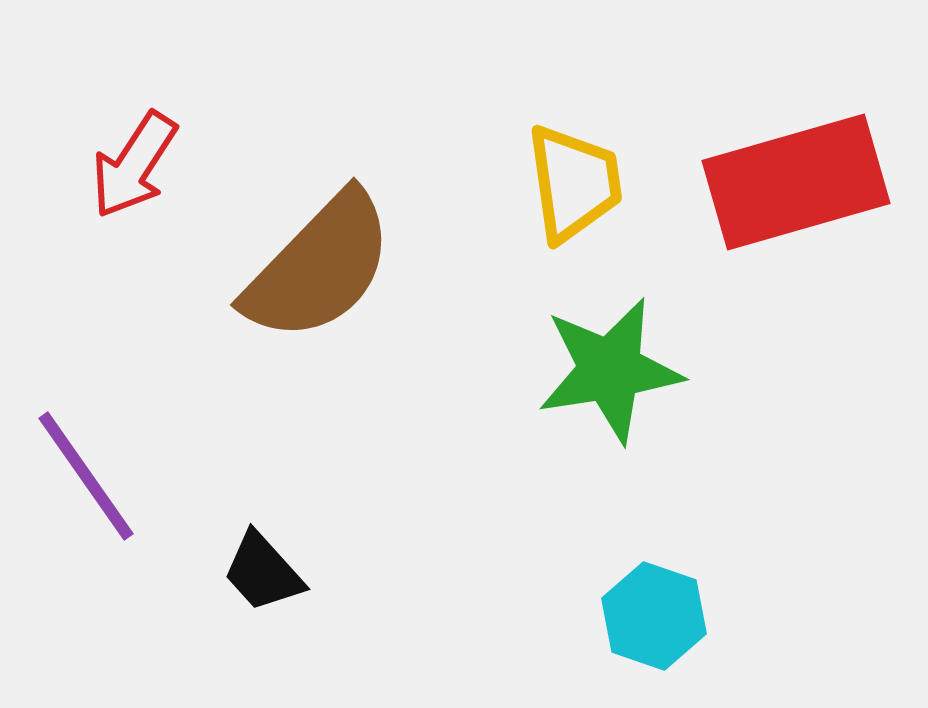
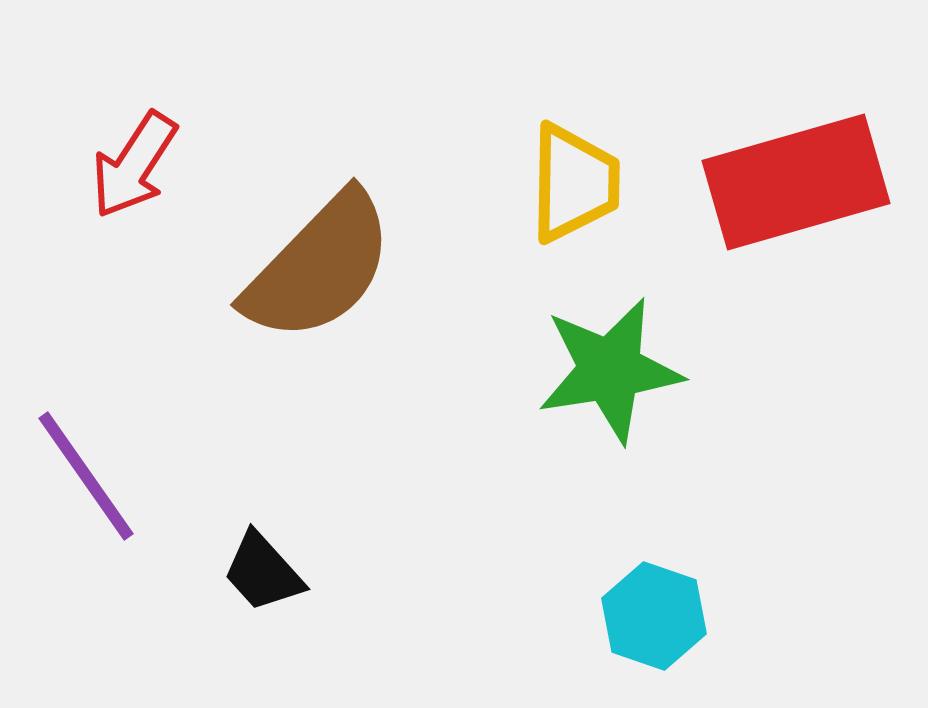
yellow trapezoid: rotated 9 degrees clockwise
